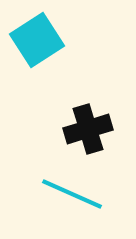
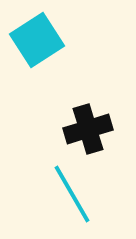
cyan line: rotated 36 degrees clockwise
